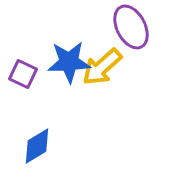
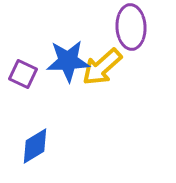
purple ellipse: rotated 24 degrees clockwise
blue star: moved 1 px left, 1 px up
blue diamond: moved 2 px left
